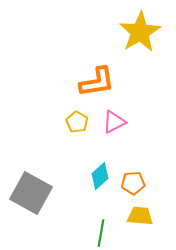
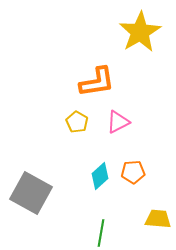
pink triangle: moved 4 px right
orange pentagon: moved 11 px up
yellow trapezoid: moved 18 px right, 3 px down
